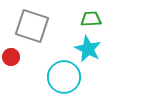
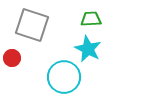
gray square: moved 1 px up
red circle: moved 1 px right, 1 px down
